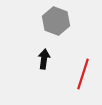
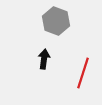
red line: moved 1 px up
